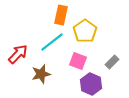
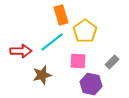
orange rectangle: rotated 30 degrees counterclockwise
red arrow: moved 3 px right, 3 px up; rotated 45 degrees clockwise
pink square: rotated 18 degrees counterclockwise
brown star: moved 1 px right, 1 px down
purple hexagon: rotated 10 degrees counterclockwise
